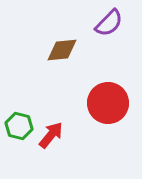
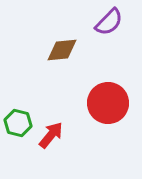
purple semicircle: moved 1 px up
green hexagon: moved 1 px left, 3 px up
